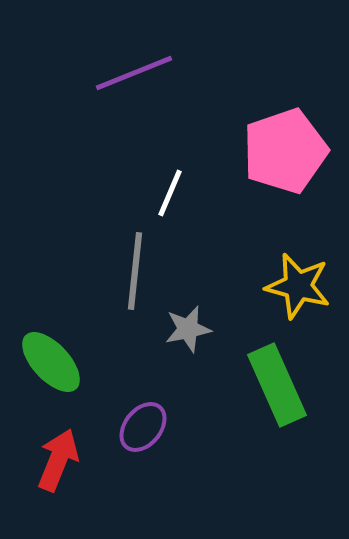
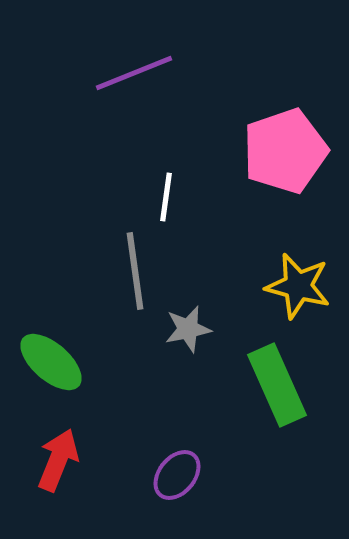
white line: moved 4 px left, 4 px down; rotated 15 degrees counterclockwise
gray line: rotated 14 degrees counterclockwise
green ellipse: rotated 6 degrees counterclockwise
purple ellipse: moved 34 px right, 48 px down
